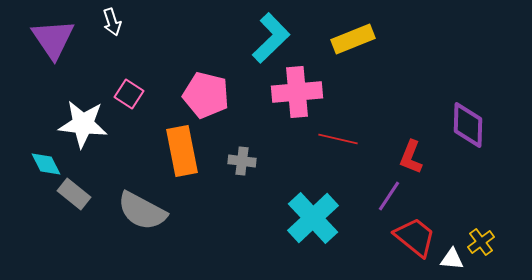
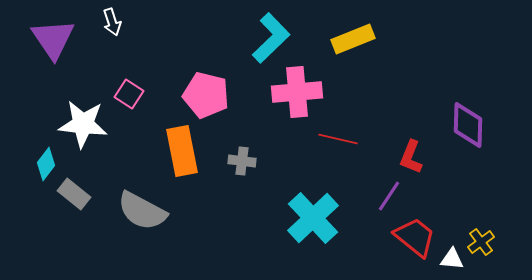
cyan diamond: rotated 64 degrees clockwise
